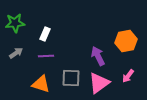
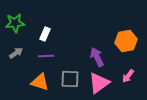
purple arrow: moved 1 px left, 1 px down
gray square: moved 1 px left, 1 px down
orange triangle: moved 1 px left, 2 px up
